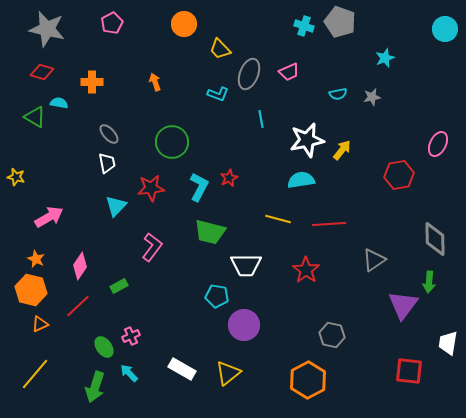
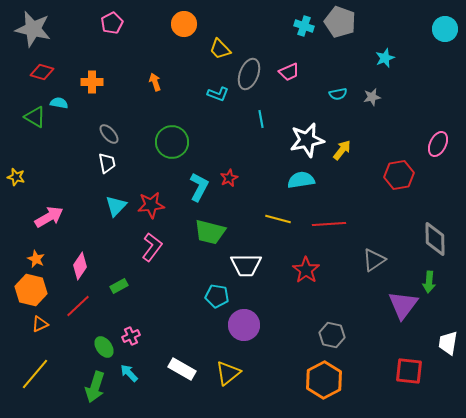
gray star at (47, 29): moved 14 px left
red star at (151, 188): moved 17 px down
orange hexagon at (308, 380): moved 16 px right
